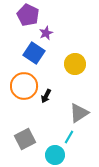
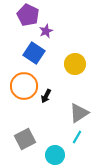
purple star: moved 2 px up
cyan line: moved 8 px right
